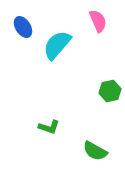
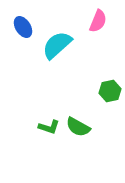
pink semicircle: rotated 45 degrees clockwise
cyan semicircle: rotated 8 degrees clockwise
green semicircle: moved 17 px left, 24 px up
